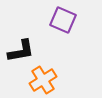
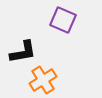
black L-shape: moved 2 px right, 1 px down
